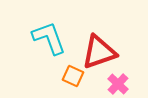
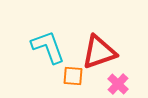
cyan L-shape: moved 1 px left, 9 px down
orange square: rotated 20 degrees counterclockwise
